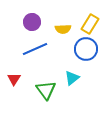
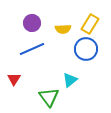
purple circle: moved 1 px down
blue line: moved 3 px left
cyan triangle: moved 2 px left, 2 px down
green triangle: moved 3 px right, 7 px down
